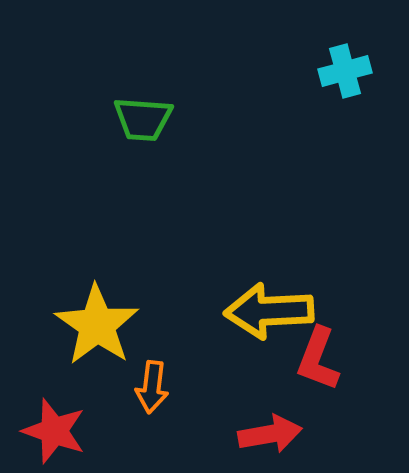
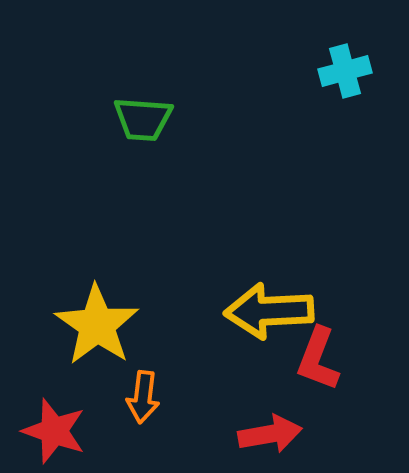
orange arrow: moved 9 px left, 10 px down
